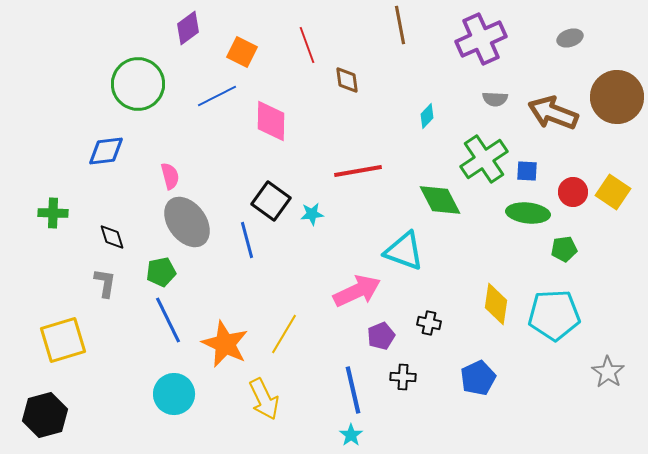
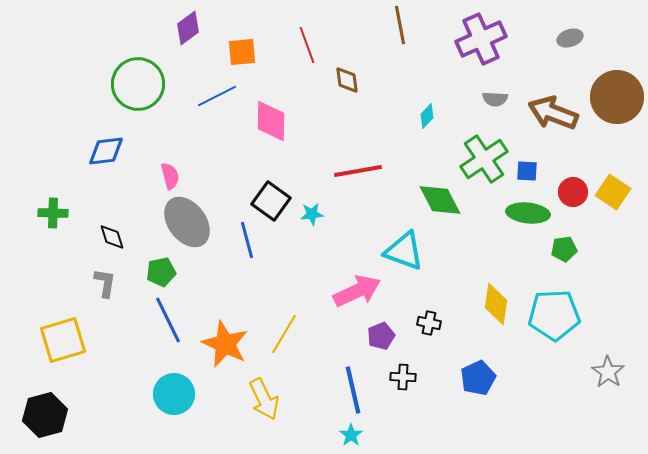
orange square at (242, 52): rotated 32 degrees counterclockwise
